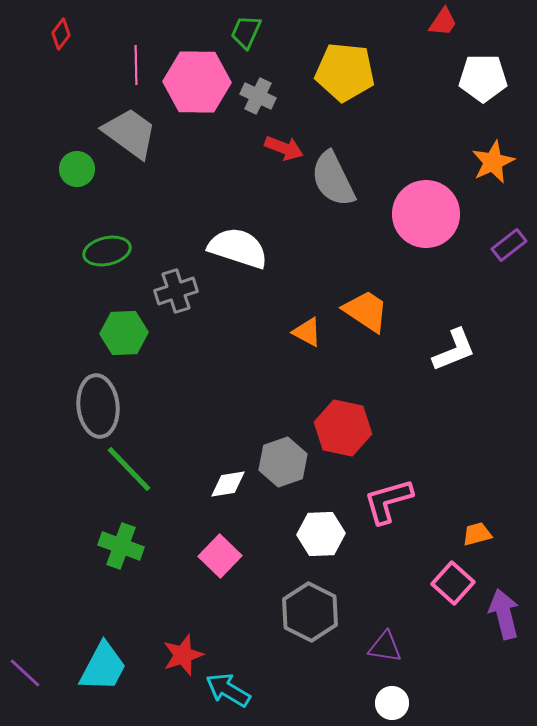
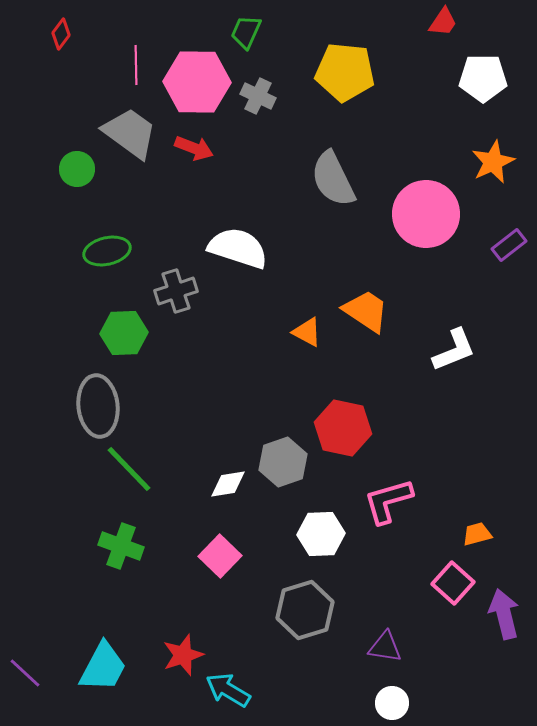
red arrow at (284, 148): moved 90 px left
gray hexagon at (310, 612): moved 5 px left, 2 px up; rotated 16 degrees clockwise
